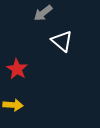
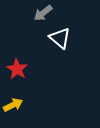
white triangle: moved 2 px left, 3 px up
yellow arrow: rotated 30 degrees counterclockwise
